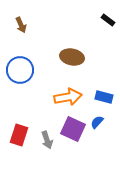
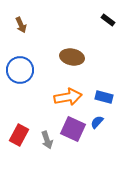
red rectangle: rotated 10 degrees clockwise
